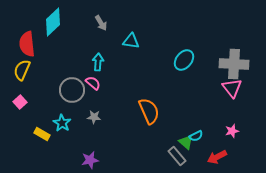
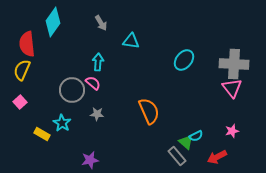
cyan diamond: rotated 12 degrees counterclockwise
gray star: moved 3 px right, 3 px up
